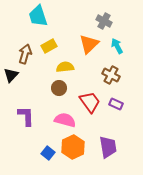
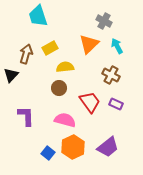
yellow rectangle: moved 1 px right, 2 px down
brown arrow: moved 1 px right
purple trapezoid: rotated 60 degrees clockwise
